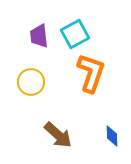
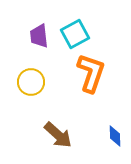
blue diamond: moved 3 px right
